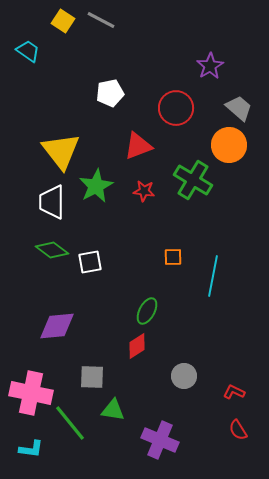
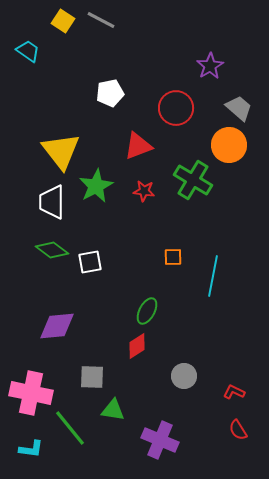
green line: moved 5 px down
